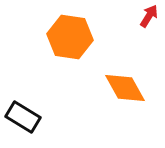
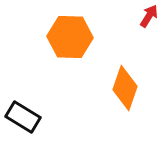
orange hexagon: rotated 6 degrees counterclockwise
orange diamond: rotated 48 degrees clockwise
